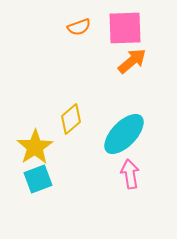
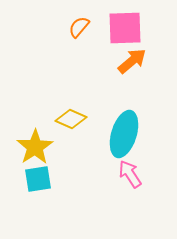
orange semicircle: rotated 150 degrees clockwise
yellow diamond: rotated 64 degrees clockwise
cyan ellipse: rotated 27 degrees counterclockwise
pink arrow: rotated 24 degrees counterclockwise
cyan square: rotated 12 degrees clockwise
